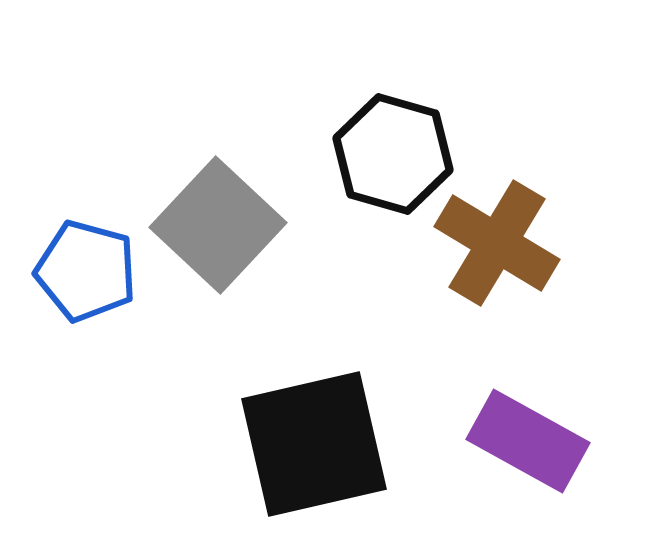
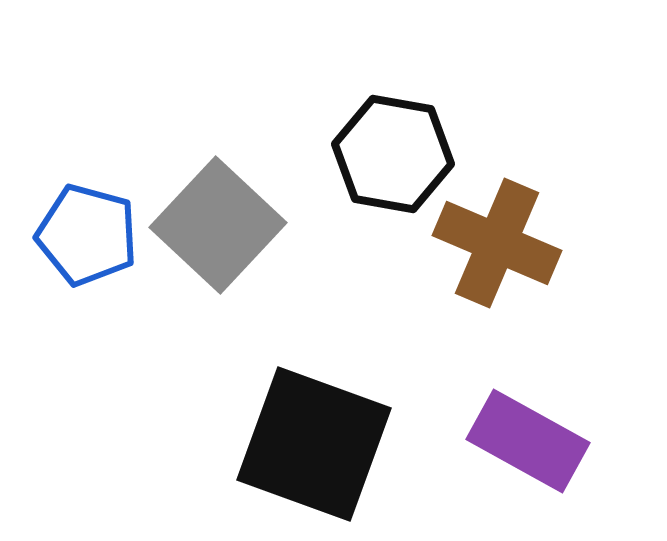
black hexagon: rotated 6 degrees counterclockwise
brown cross: rotated 8 degrees counterclockwise
blue pentagon: moved 1 px right, 36 px up
black square: rotated 33 degrees clockwise
